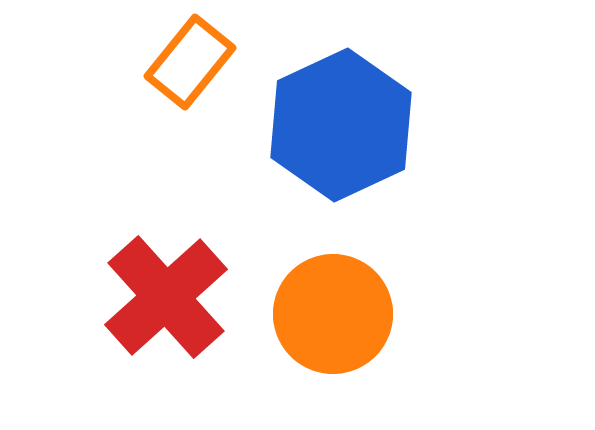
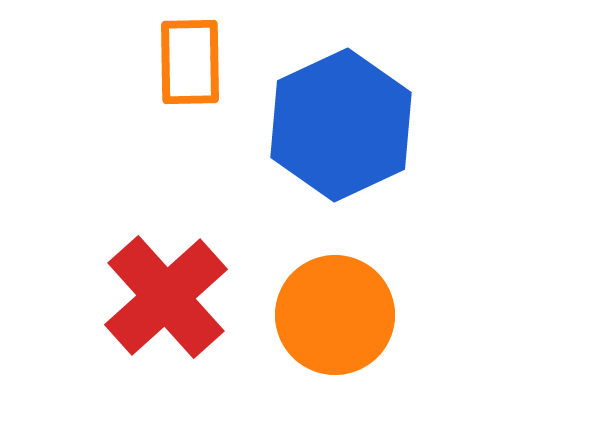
orange rectangle: rotated 40 degrees counterclockwise
orange circle: moved 2 px right, 1 px down
